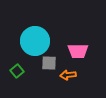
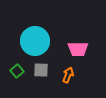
pink trapezoid: moved 2 px up
gray square: moved 8 px left, 7 px down
orange arrow: rotated 119 degrees clockwise
